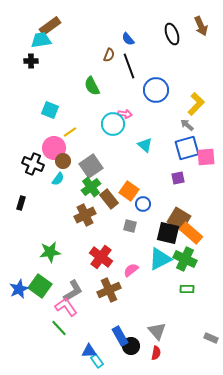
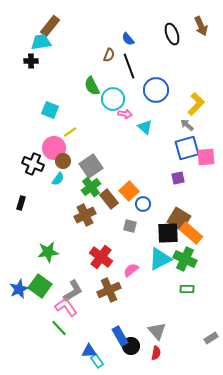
brown rectangle at (50, 26): rotated 15 degrees counterclockwise
cyan trapezoid at (41, 40): moved 2 px down
cyan circle at (113, 124): moved 25 px up
cyan triangle at (145, 145): moved 18 px up
orange square at (129, 191): rotated 12 degrees clockwise
black square at (168, 233): rotated 15 degrees counterclockwise
green star at (50, 252): moved 2 px left
gray rectangle at (211, 338): rotated 56 degrees counterclockwise
